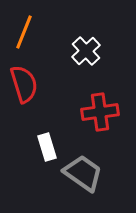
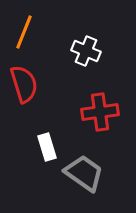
white cross: rotated 24 degrees counterclockwise
gray trapezoid: moved 1 px right
